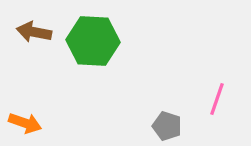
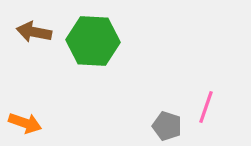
pink line: moved 11 px left, 8 px down
